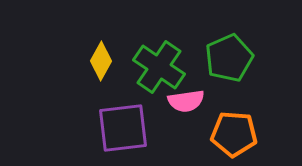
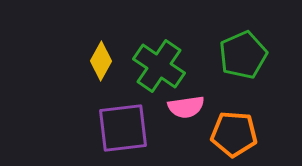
green pentagon: moved 14 px right, 3 px up
green cross: moved 1 px up
pink semicircle: moved 6 px down
